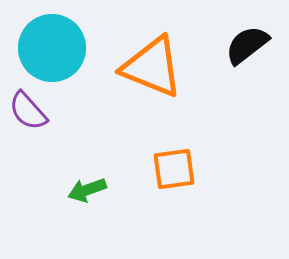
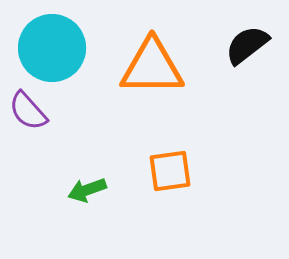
orange triangle: rotated 22 degrees counterclockwise
orange square: moved 4 px left, 2 px down
